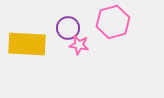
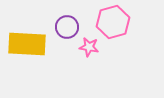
purple circle: moved 1 px left, 1 px up
pink star: moved 10 px right, 2 px down
